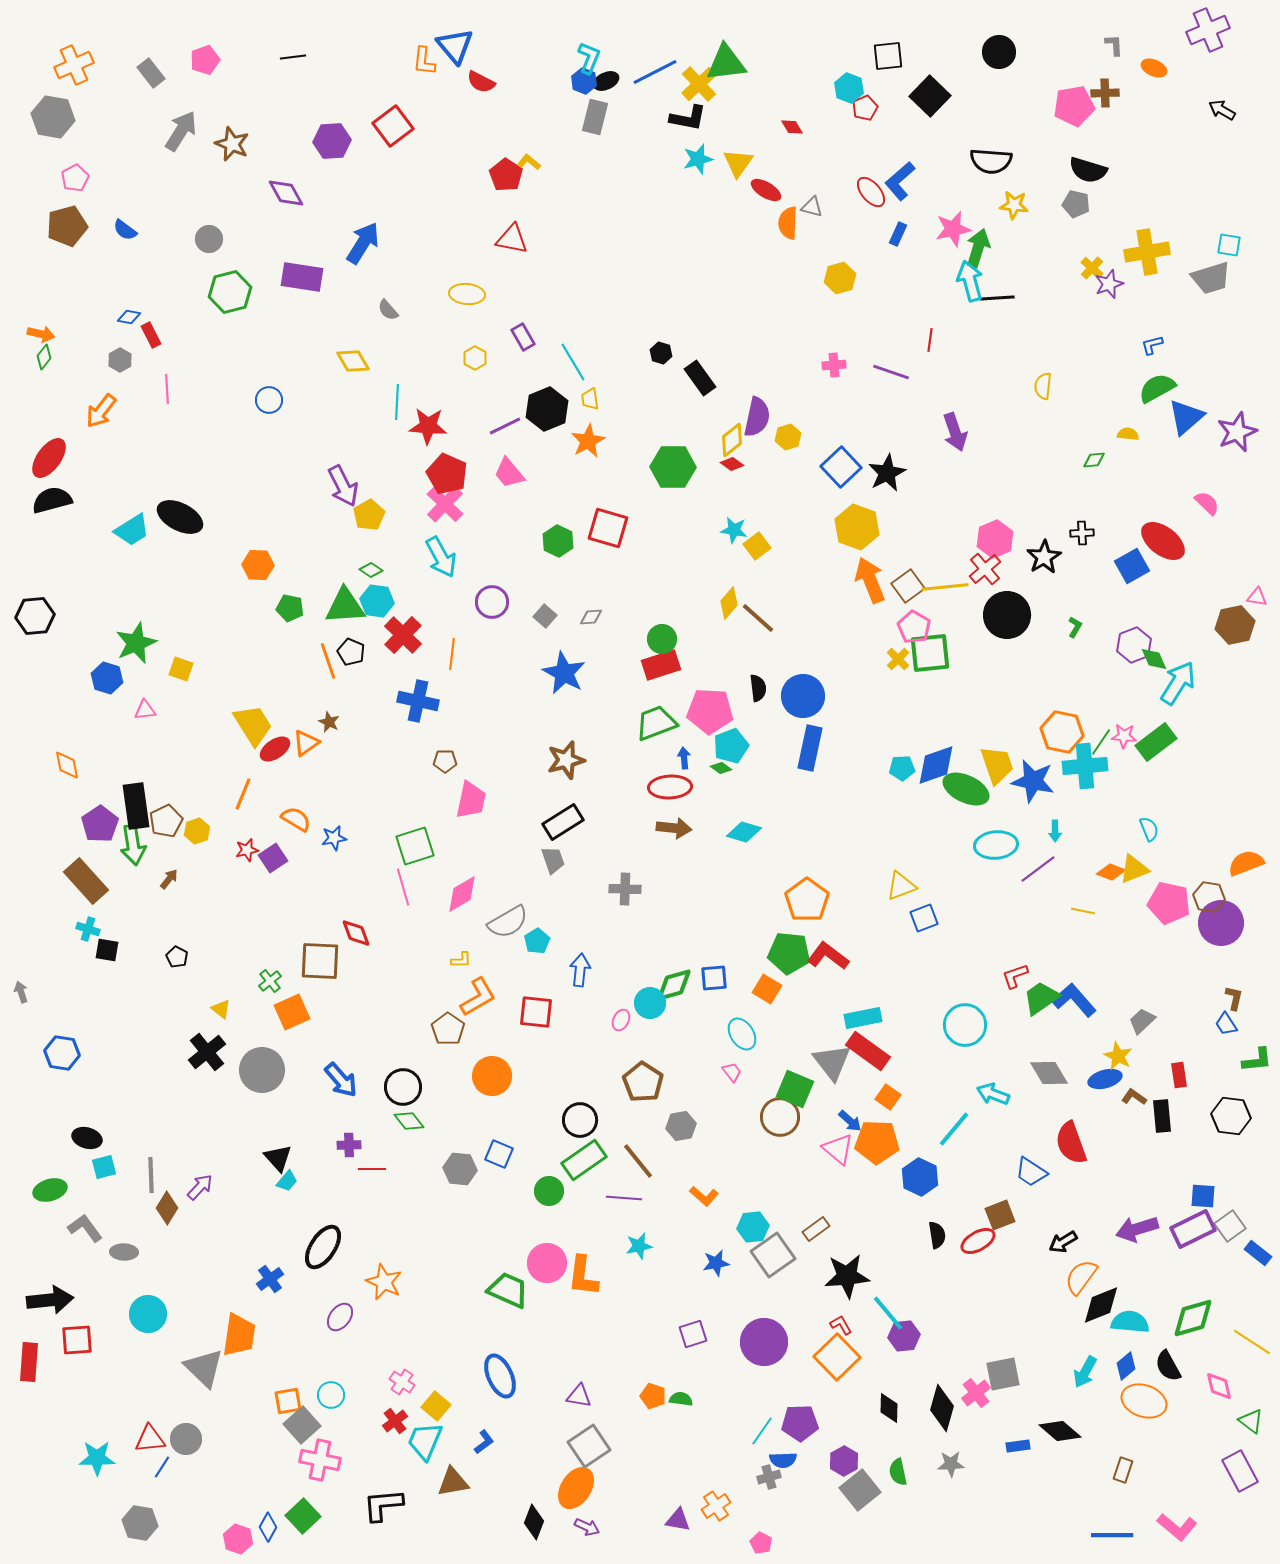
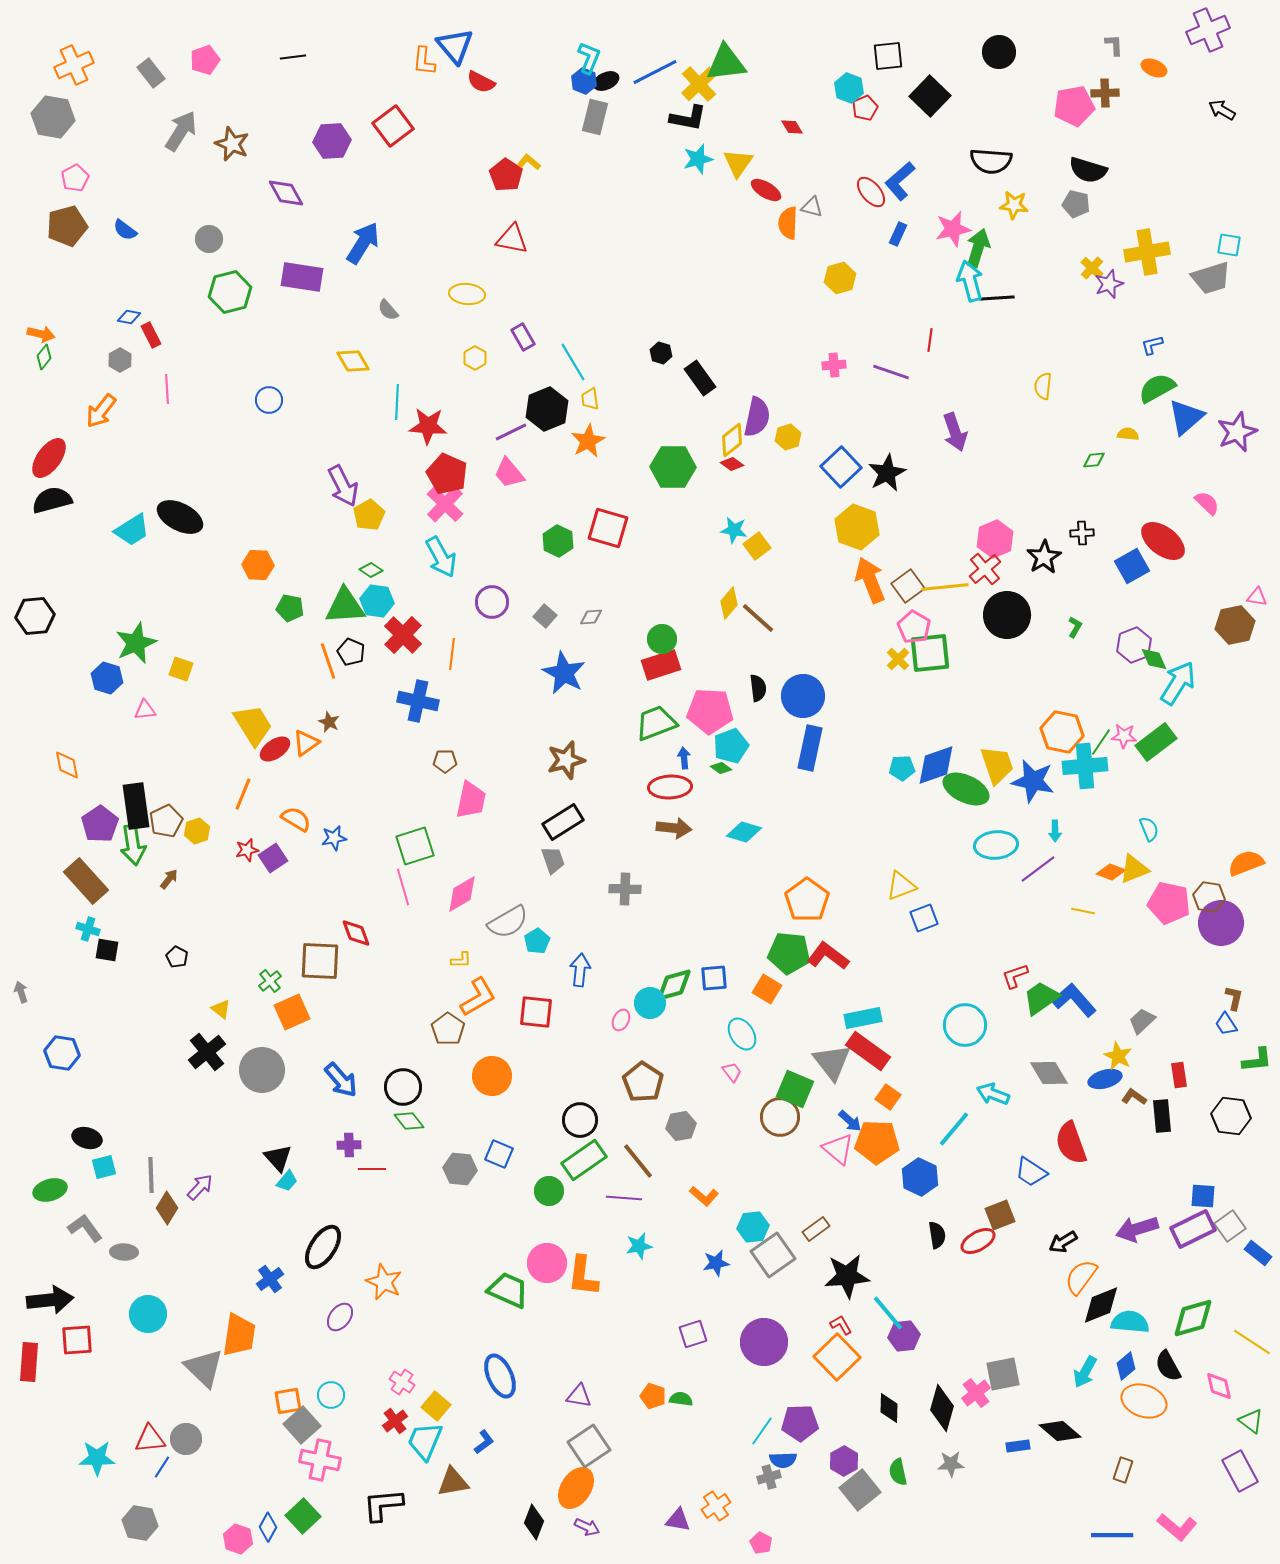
purple line at (505, 426): moved 6 px right, 6 px down
